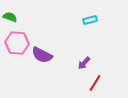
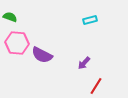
red line: moved 1 px right, 3 px down
